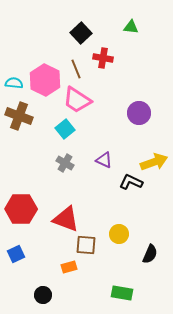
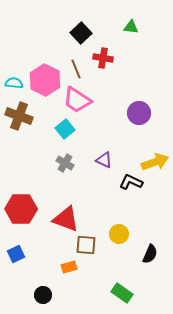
yellow arrow: moved 1 px right
green rectangle: rotated 25 degrees clockwise
